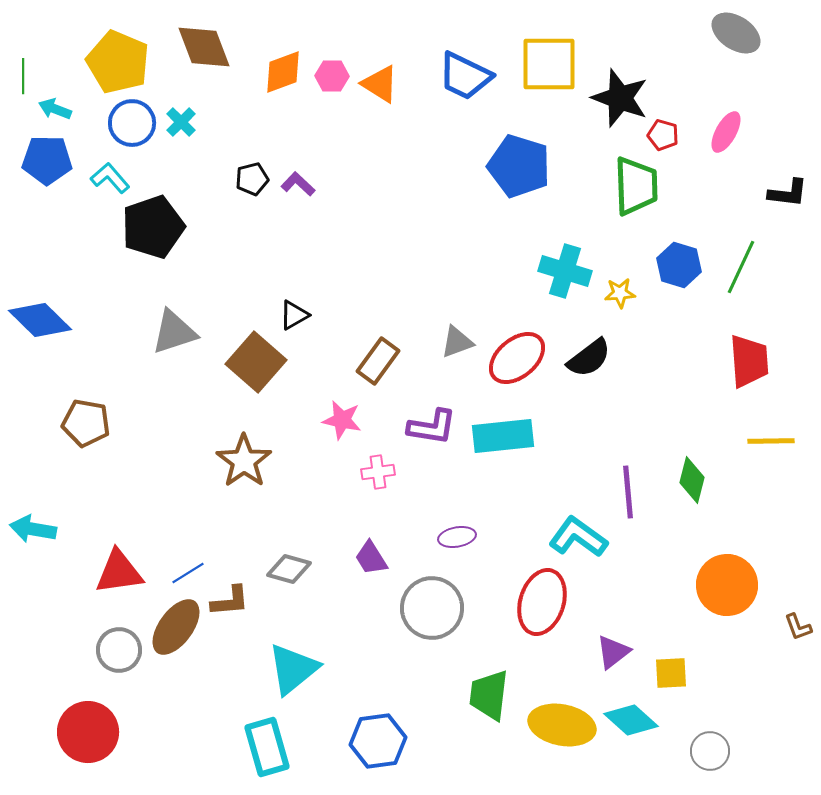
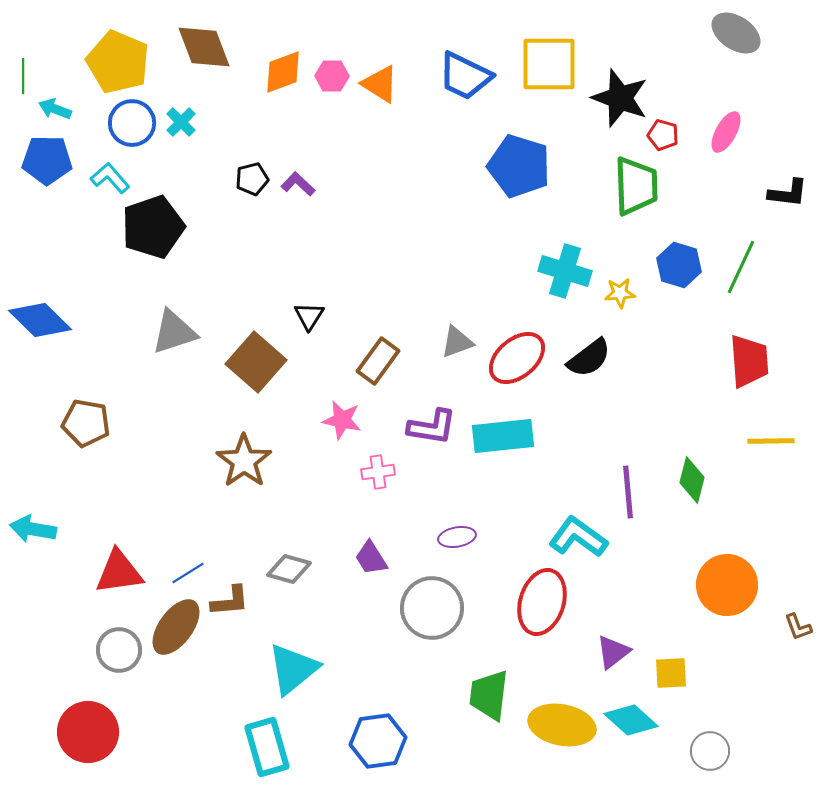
black triangle at (294, 315): moved 15 px right, 1 px down; rotated 28 degrees counterclockwise
